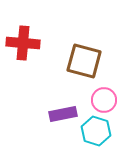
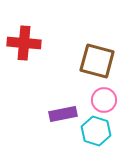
red cross: moved 1 px right
brown square: moved 13 px right
